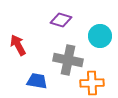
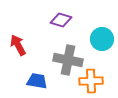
cyan circle: moved 2 px right, 3 px down
orange cross: moved 1 px left, 2 px up
